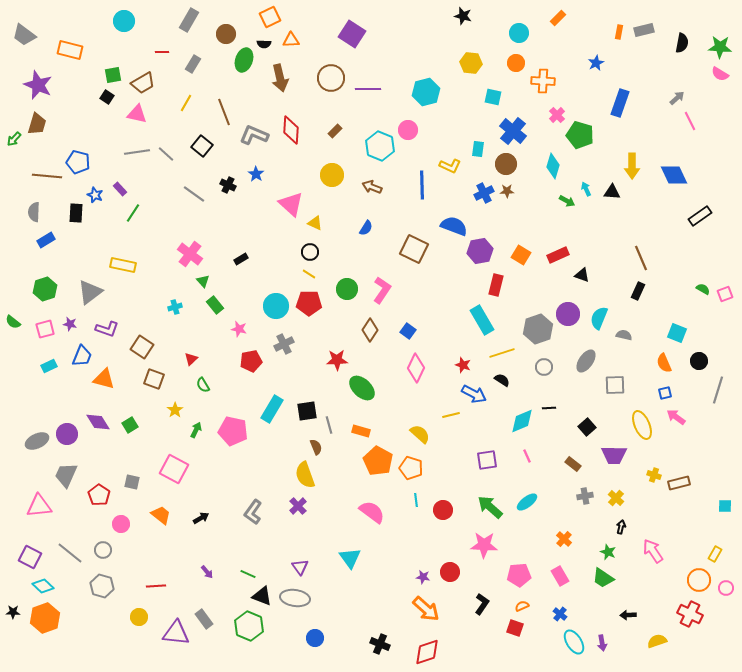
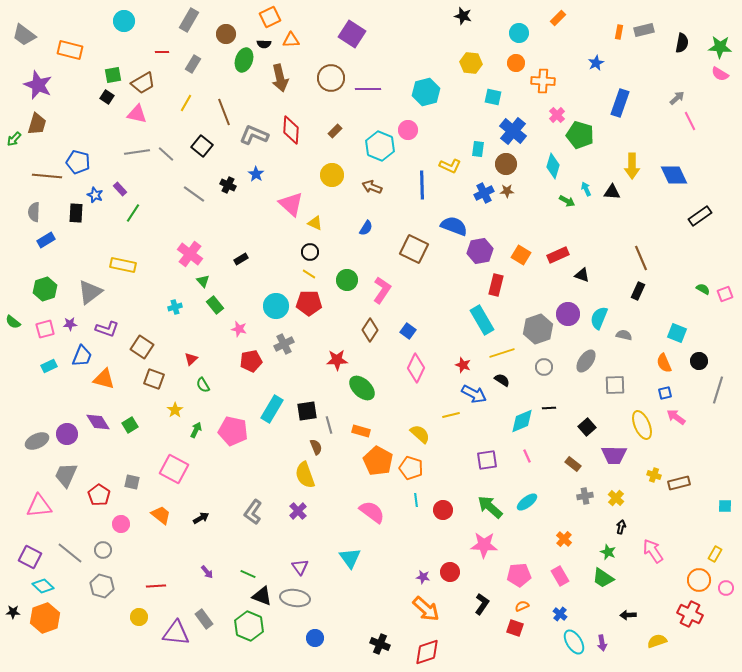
green circle at (347, 289): moved 9 px up
purple star at (70, 324): rotated 16 degrees counterclockwise
purple cross at (298, 506): moved 5 px down
